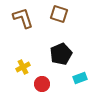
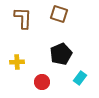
brown L-shape: rotated 20 degrees clockwise
yellow cross: moved 6 px left, 5 px up; rotated 24 degrees clockwise
cyan rectangle: rotated 32 degrees counterclockwise
red circle: moved 2 px up
